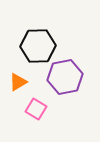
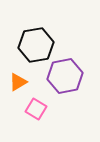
black hexagon: moved 2 px left, 1 px up; rotated 8 degrees counterclockwise
purple hexagon: moved 1 px up
